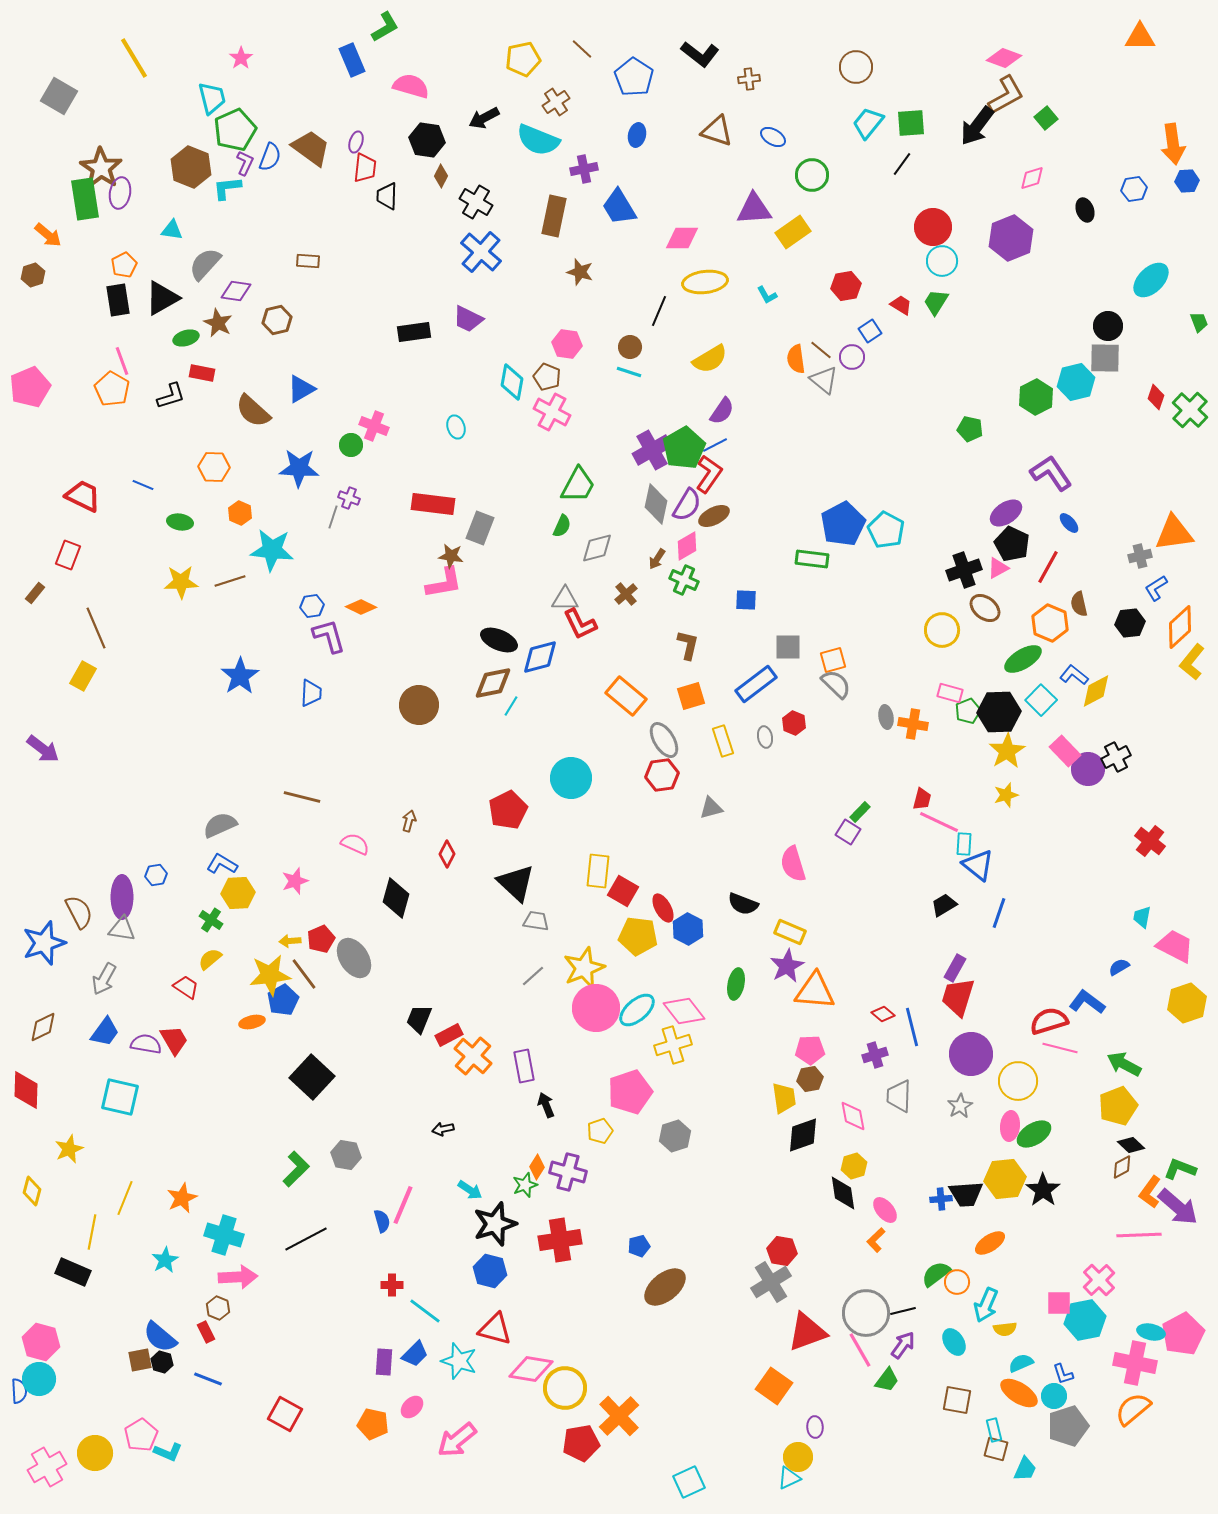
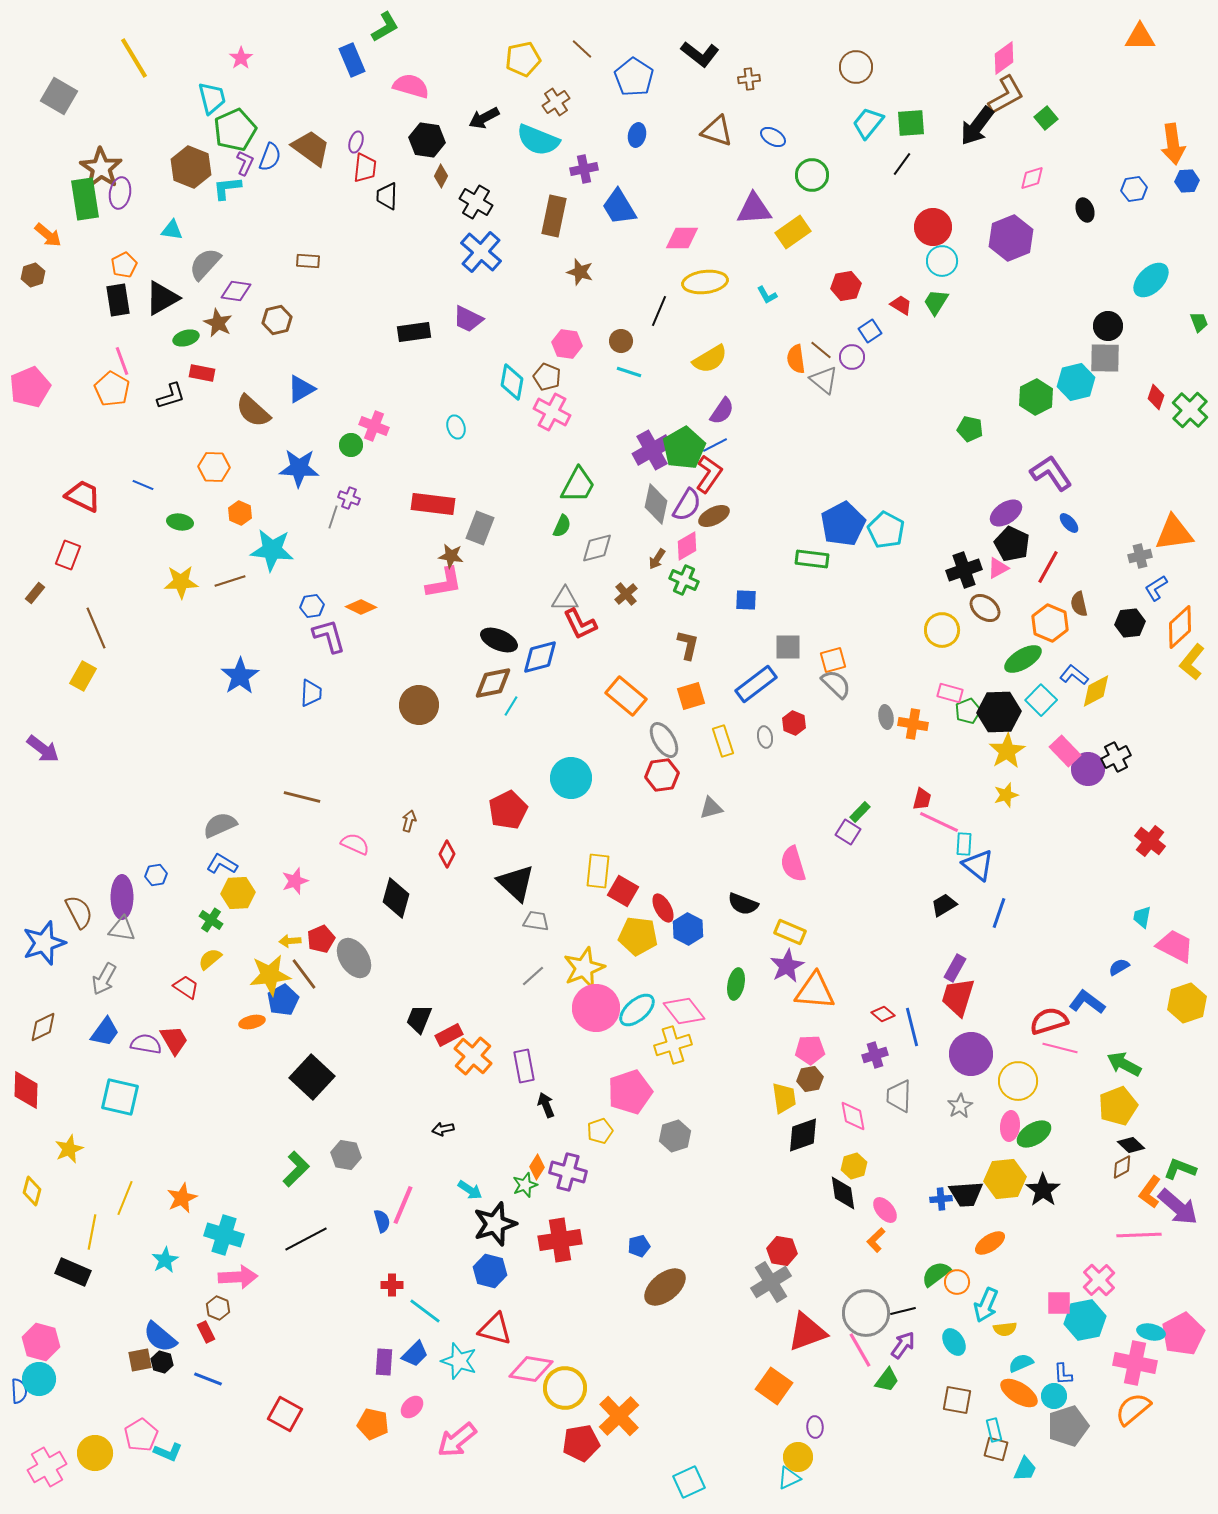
pink diamond at (1004, 58): rotated 56 degrees counterclockwise
brown circle at (630, 347): moved 9 px left, 6 px up
blue L-shape at (1063, 1374): rotated 15 degrees clockwise
